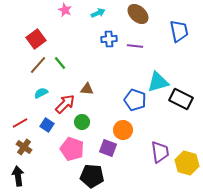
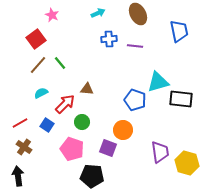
pink star: moved 13 px left, 5 px down
brown ellipse: rotated 20 degrees clockwise
black rectangle: rotated 20 degrees counterclockwise
